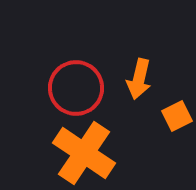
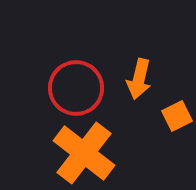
orange cross: rotated 4 degrees clockwise
